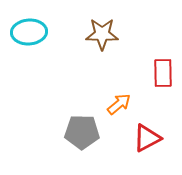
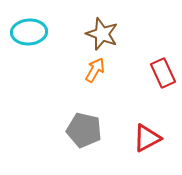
brown star: rotated 20 degrees clockwise
red rectangle: rotated 24 degrees counterclockwise
orange arrow: moved 24 px left, 34 px up; rotated 20 degrees counterclockwise
gray pentagon: moved 2 px right, 2 px up; rotated 12 degrees clockwise
